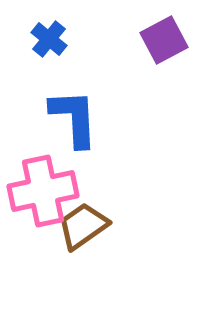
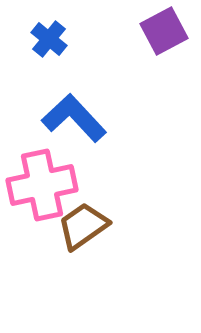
purple square: moved 9 px up
blue L-shape: rotated 40 degrees counterclockwise
pink cross: moved 1 px left, 6 px up
